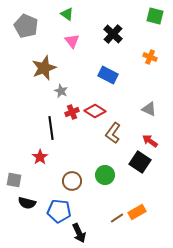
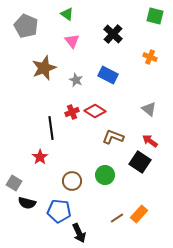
gray star: moved 15 px right, 11 px up
gray triangle: rotated 14 degrees clockwise
brown L-shape: moved 4 px down; rotated 75 degrees clockwise
gray square: moved 3 px down; rotated 21 degrees clockwise
orange rectangle: moved 2 px right, 2 px down; rotated 18 degrees counterclockwise
